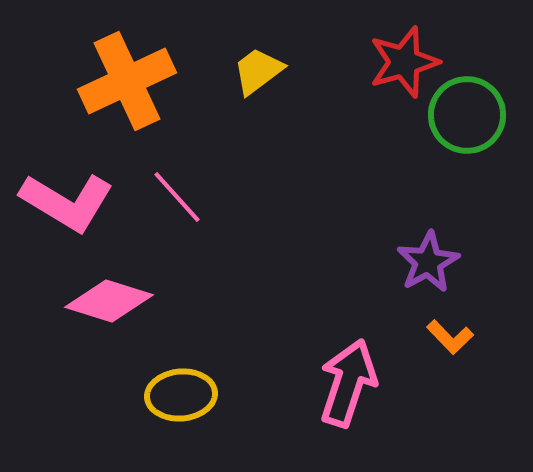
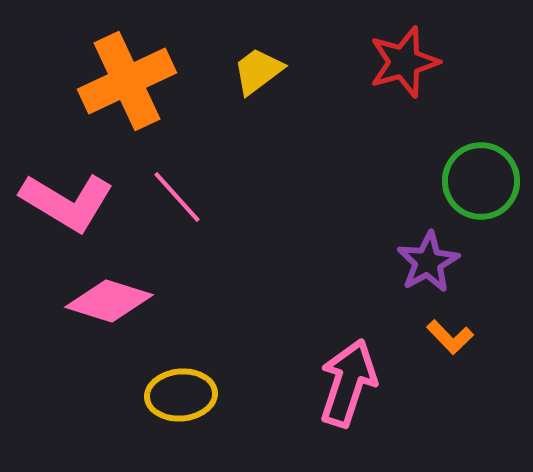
green circle: moved 14 px right, 66 px down
